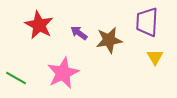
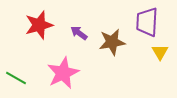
red star: rotated 28 degrees clockwise
brown star: moved 3 px right, 2 px down
yellow triangle: moved 5 px right, 5 px up
